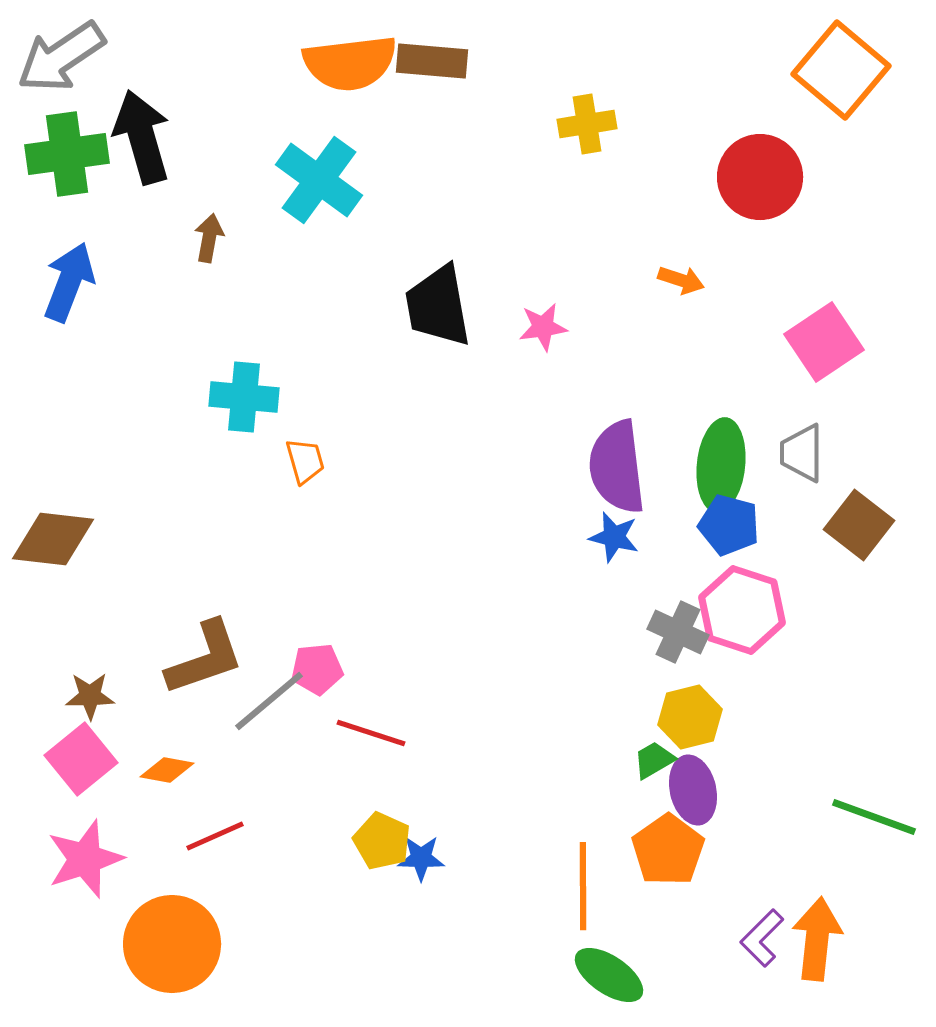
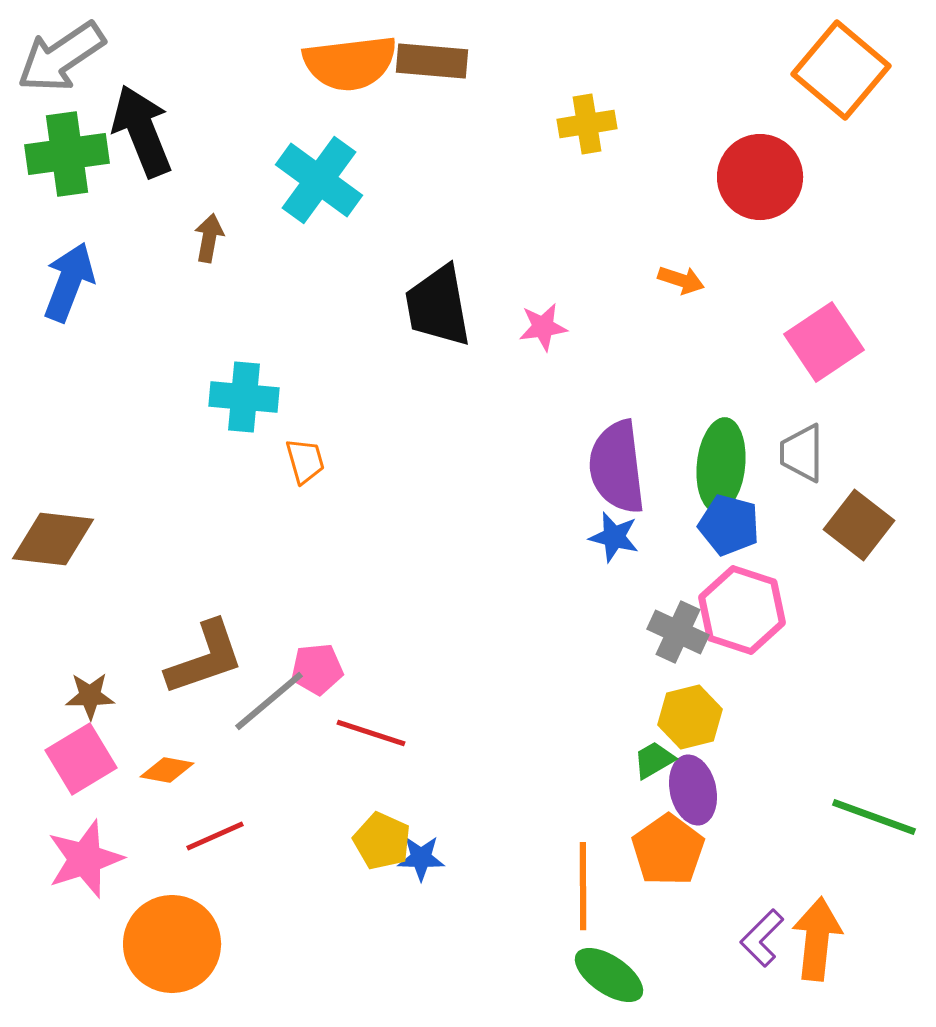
black arrow at (142, 137): moved 6 px up; rotated 6 degrees counterclockwise
pink square at (81, 759): rotated 8 degrees clockwise
